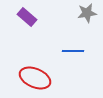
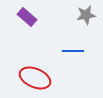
gray star: moved 1 px left, 2 px down
